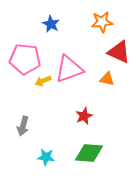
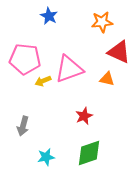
blue star: moved 2 px left, 8 px up
green diamond: rotated 24 degrees counterclockwise
cyan star: rotated 18 degrees counterclockwise
